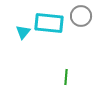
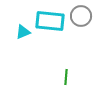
cyan rectangle: moved 1 px right, 2 px up
cyan triangle: rotated 28 degrees clockwise
